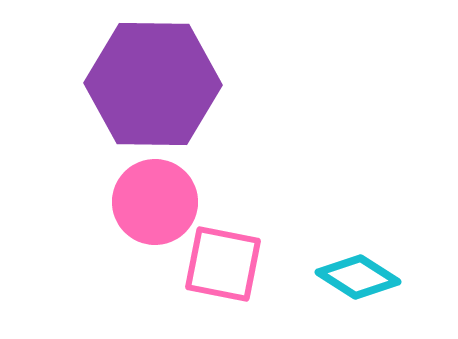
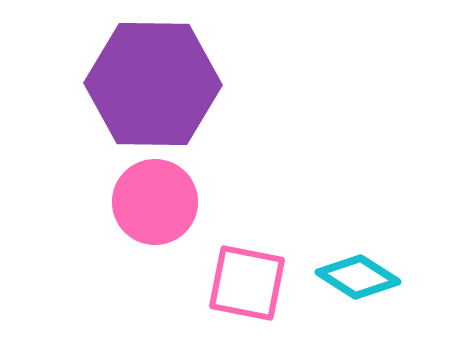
pink square: moved 24 px right, 19 px down
